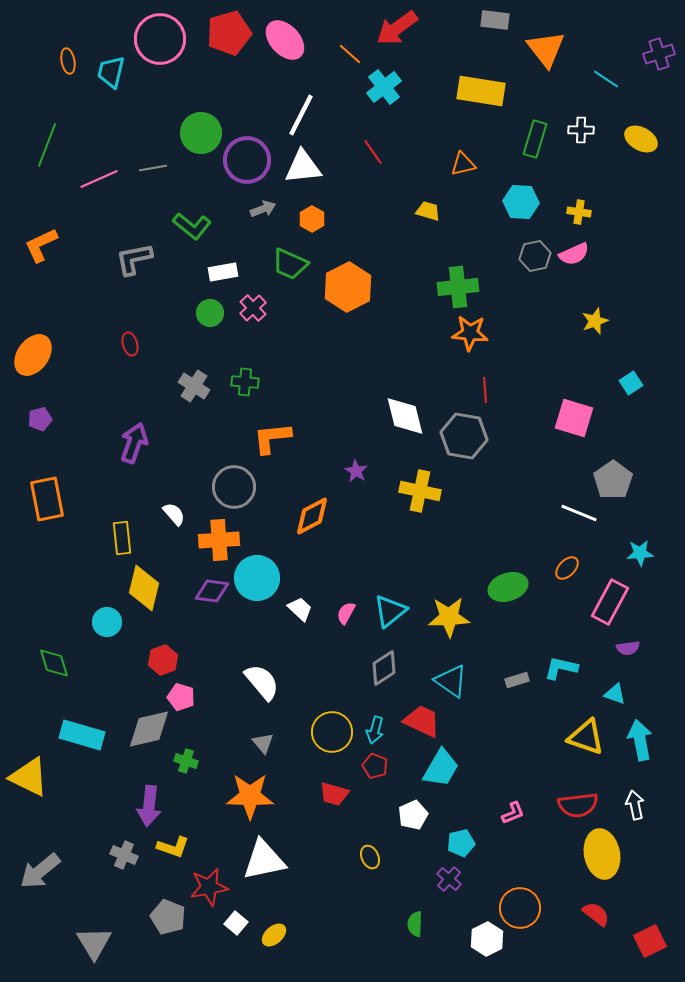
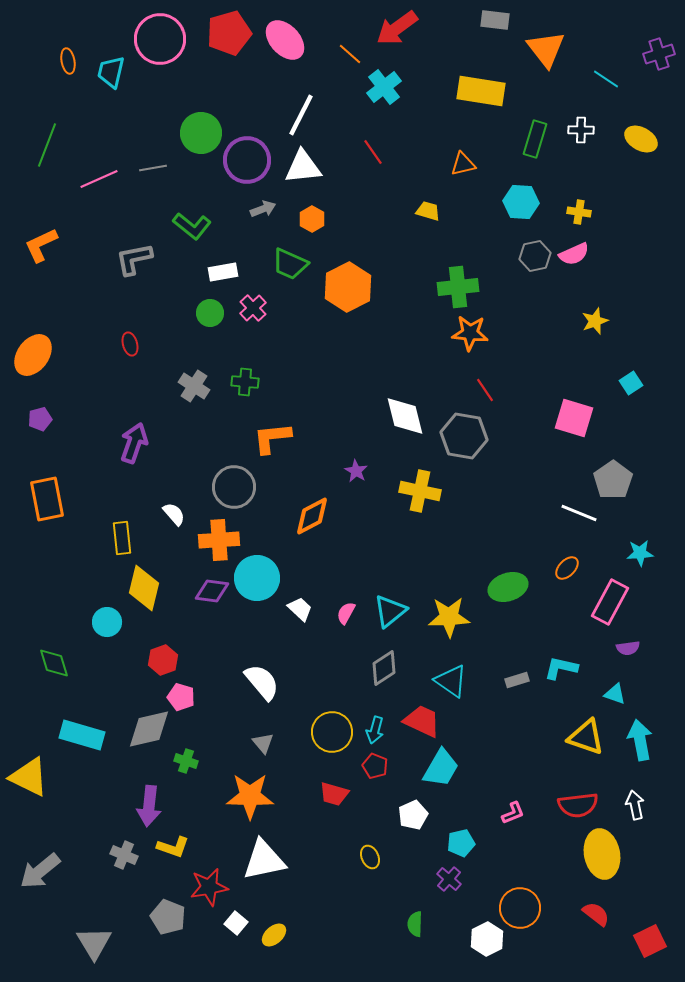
red line at (485, 390): rotated 30 degrees counterclockwise
